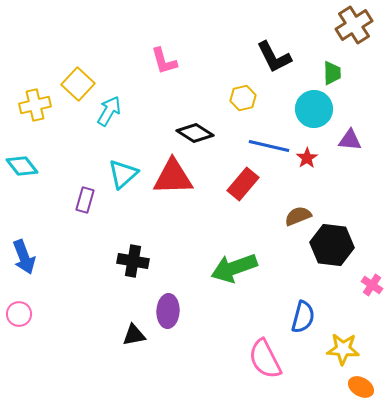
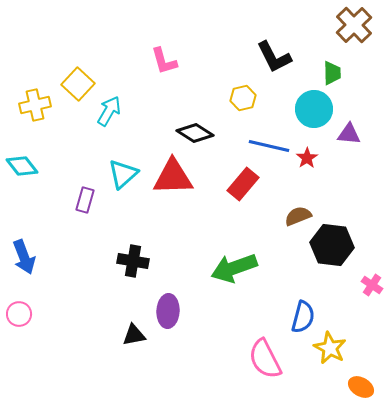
brown cross: rotated 12 degrees counterclockwise
purple triangle: moved 1 px left, 6 px up
yellow star: moved 13 px left, 1 px up; rotated 24 degrees clockwise
